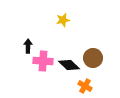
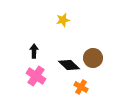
black arrow: moved 6 px right, 5 px down
pink cross: moved 7 px left, 15 px down; rotated 30 degrees clockwise
orange cross: moved 4 px left, 1 px down
